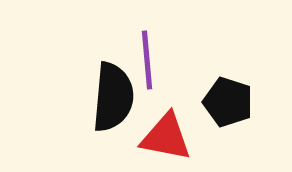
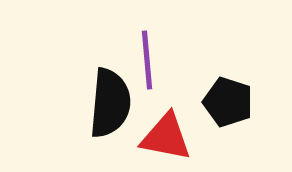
black semicircle: moved 3 px left, 6 px down
